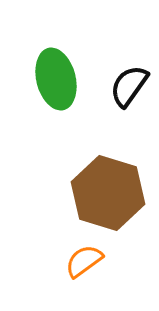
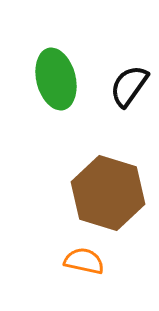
orange semicircle: rotated 48 degrees clockwise
